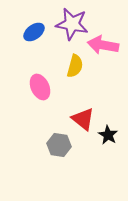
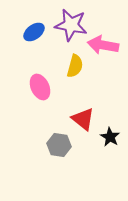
purple star: moved 1 px left, 1 px down
black star: moved 2 px right, 2 px down
